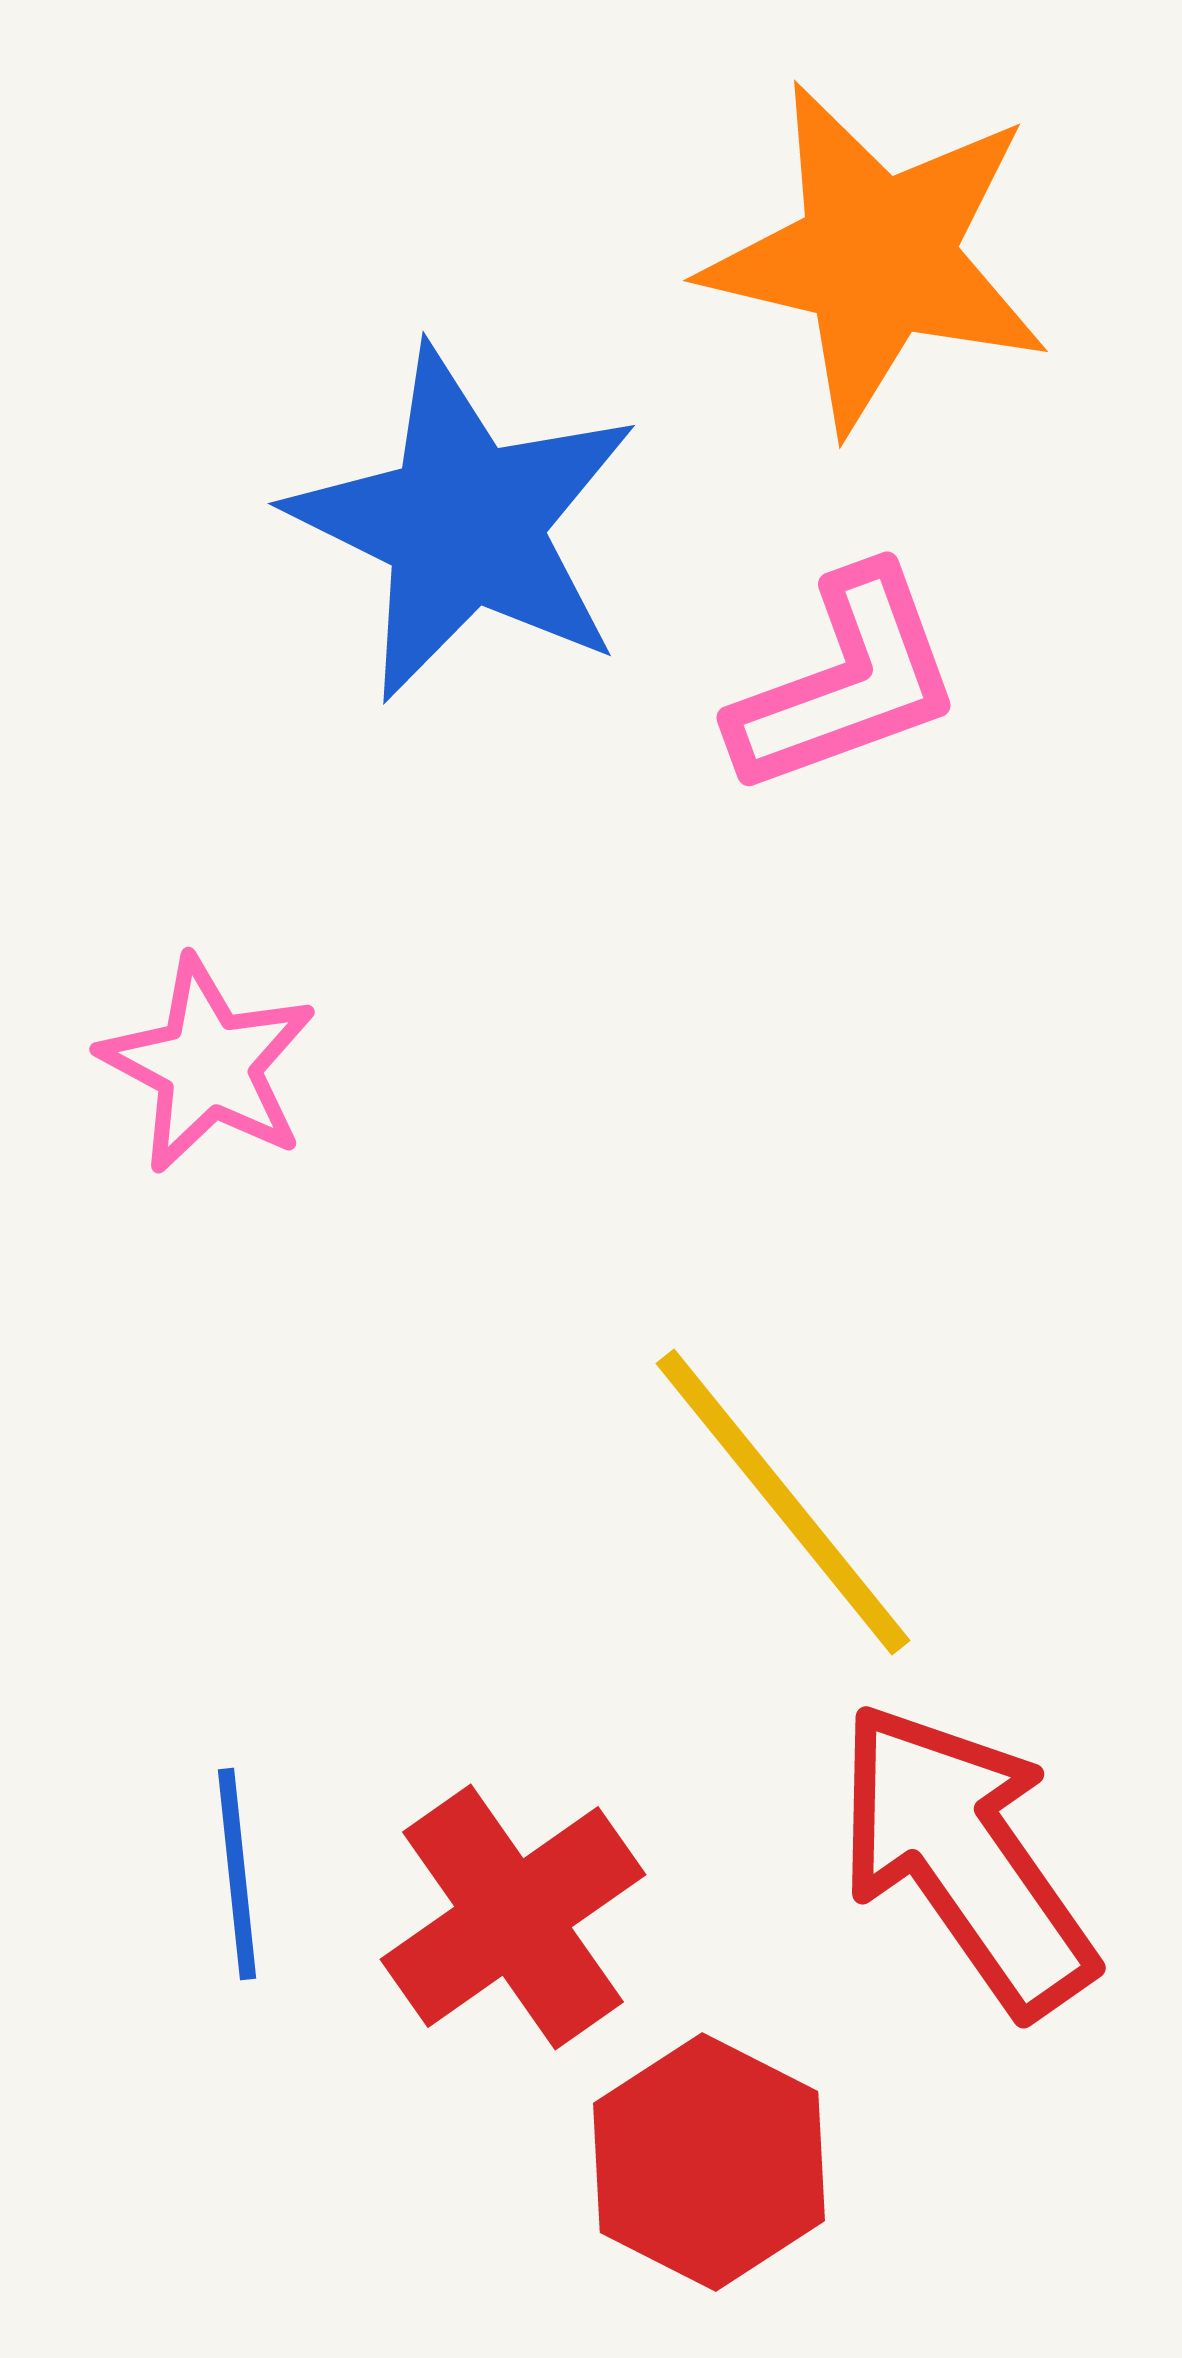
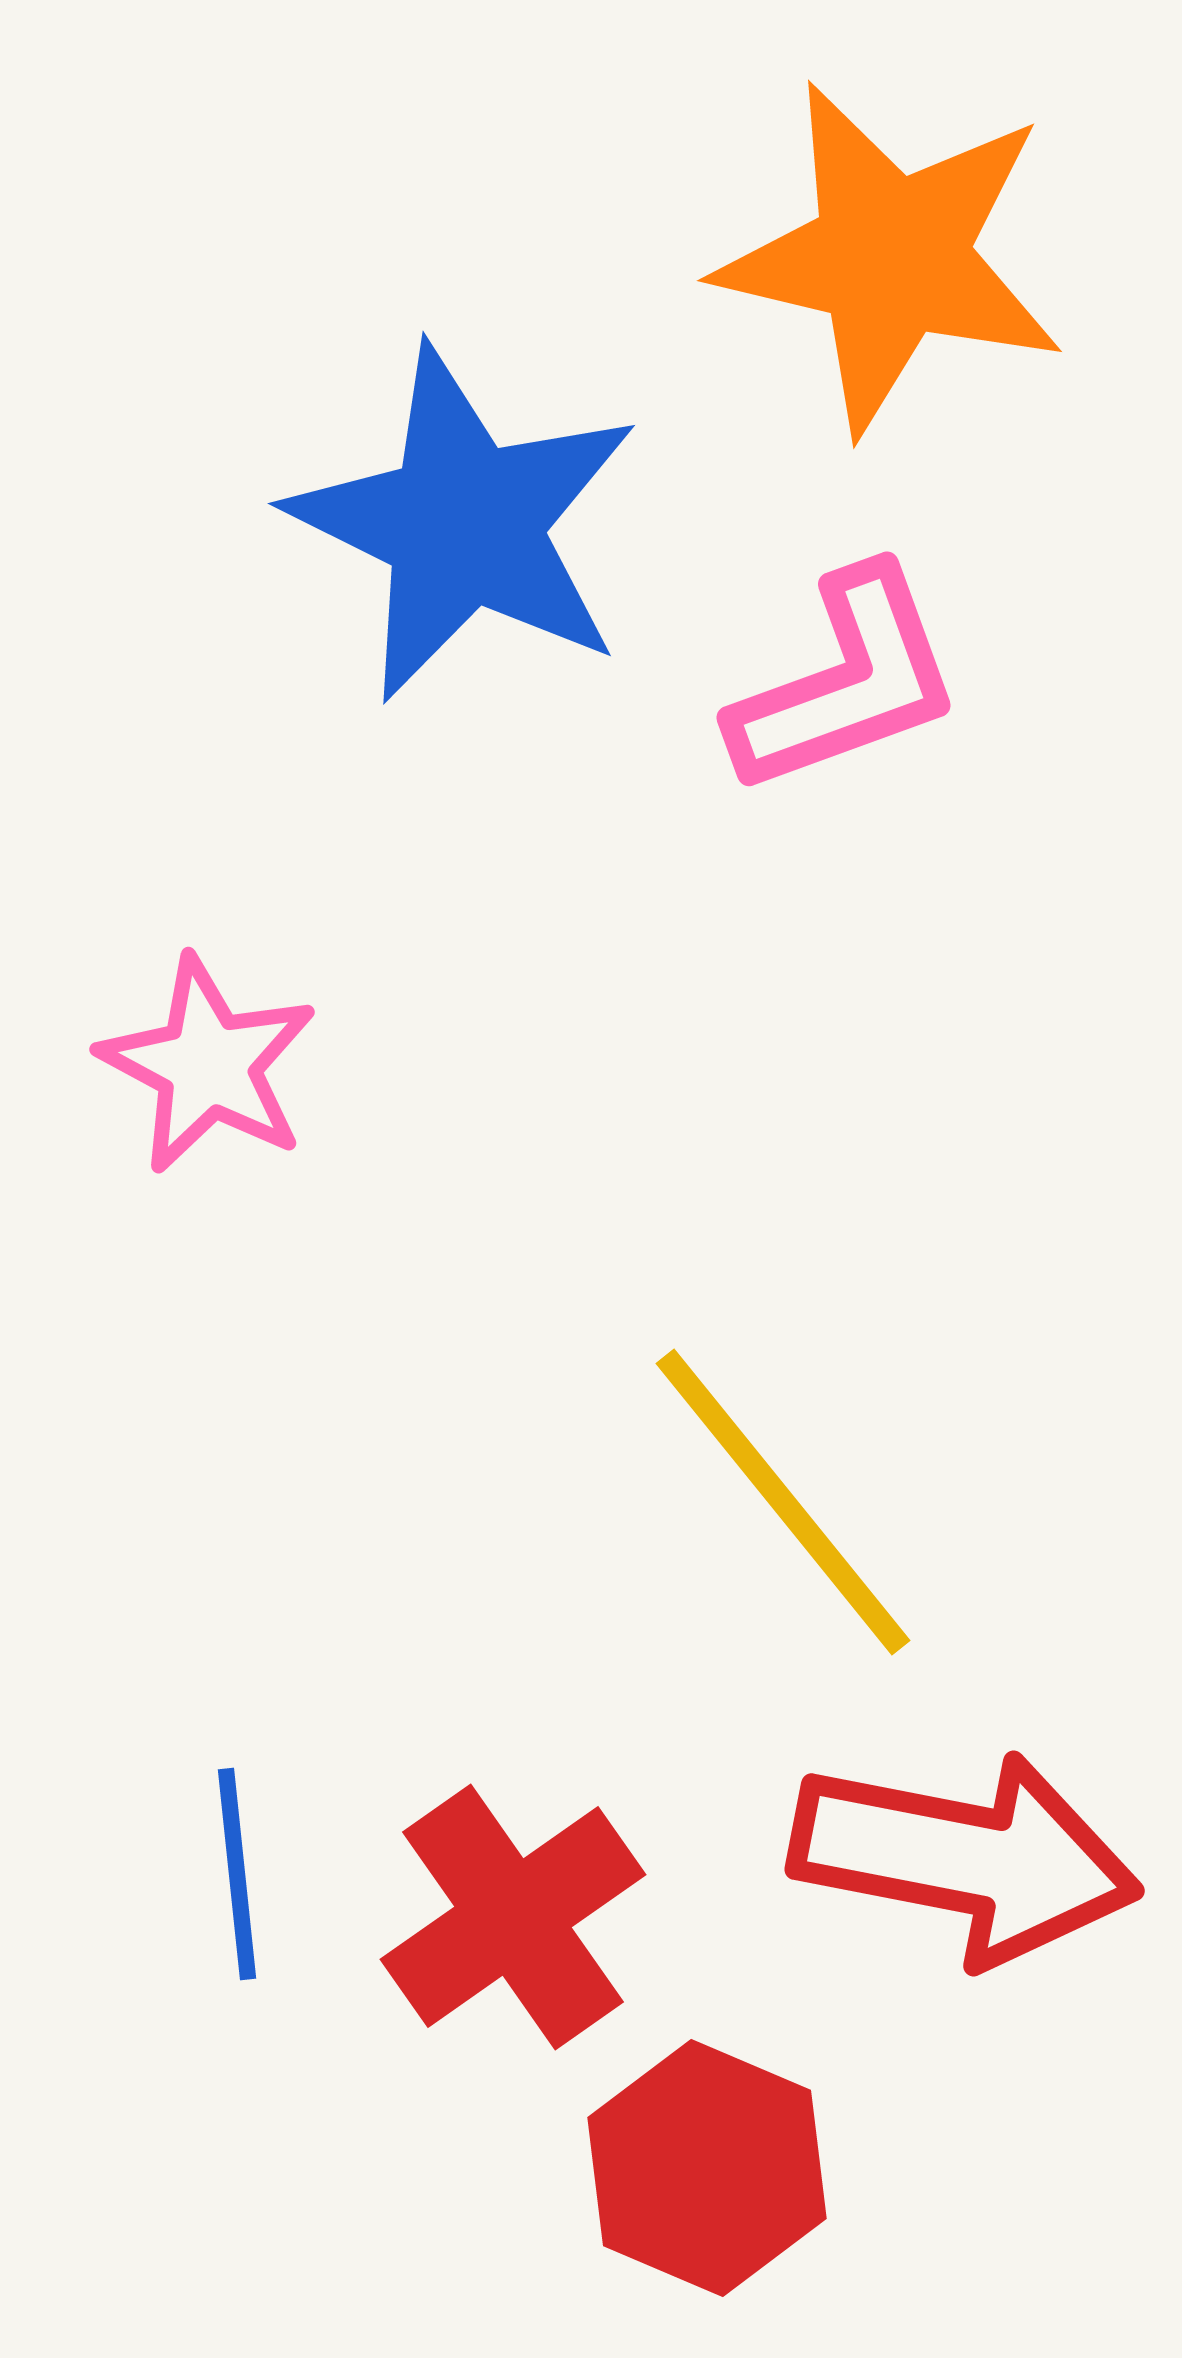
orange star: moved 14 px right
red arrow: rotated 136 degrees clockwise
red hexagon: moved 2 px left, 6 px down; rotated 4 degrees counterclockwise
